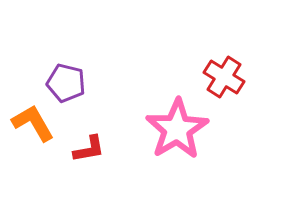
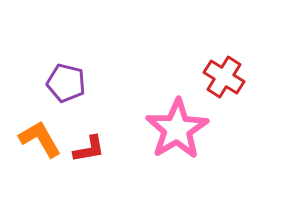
orange L-shape: moved 7 px right, 16 px down
